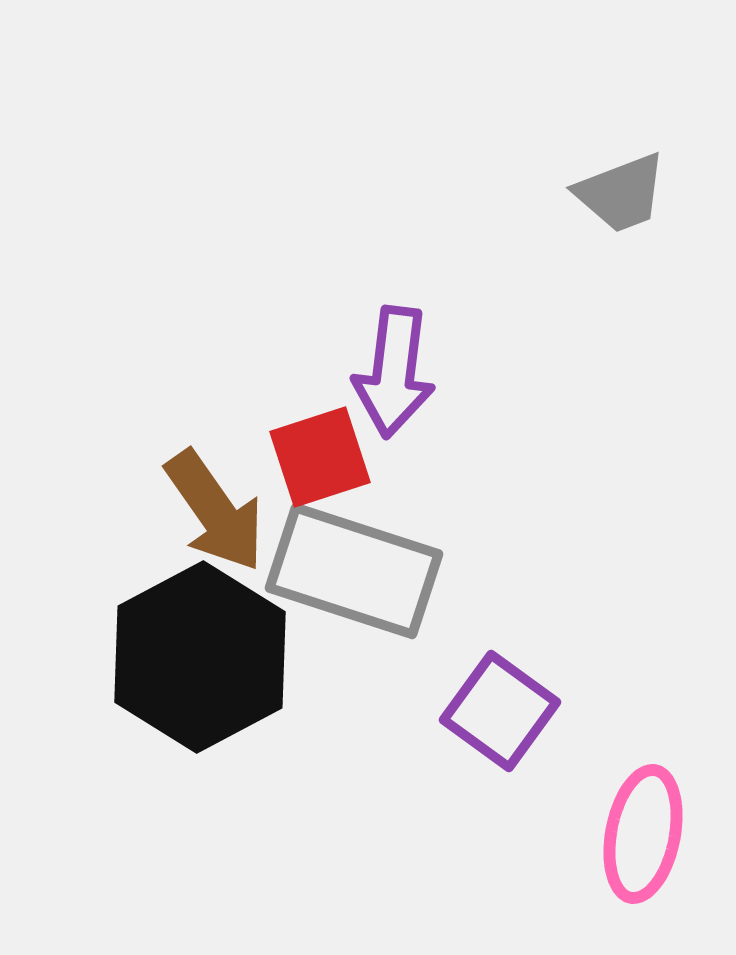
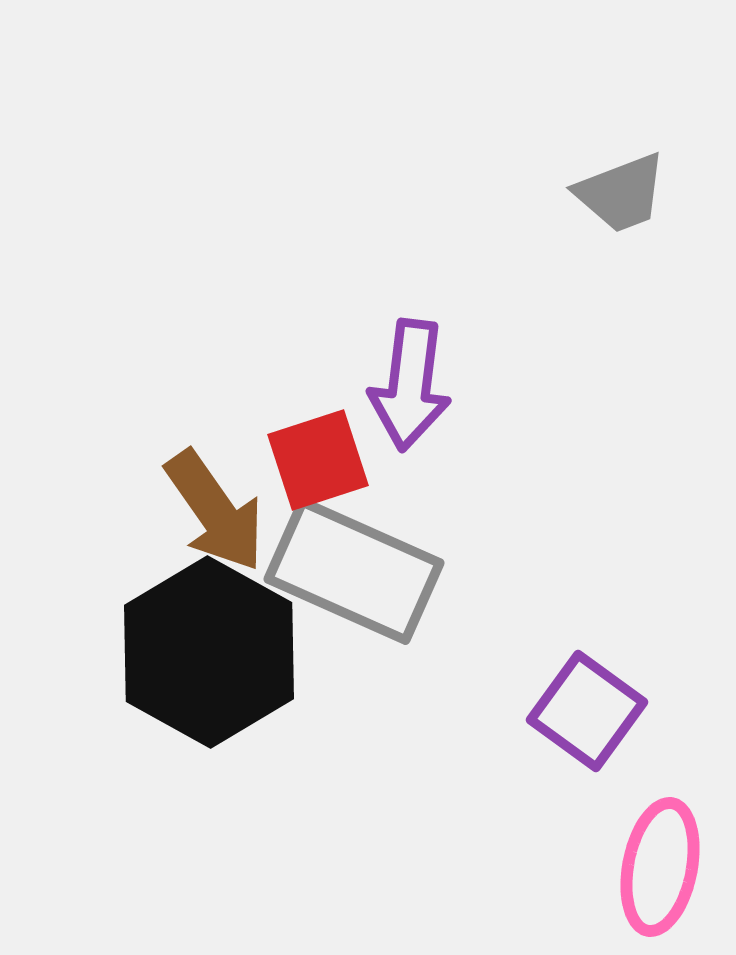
purple arrow: moved 16 px right, 13 px down
red square: moved 2 px left, 3 px down
gray rectangle: rotated 6 degrees clockwise
black hexagon: moved 9 px right, 5 px up; rotated 3 degrees counterclockwise
purple square: moved 87 px right
pink ellipse: moved 17 px right, 33 px down
